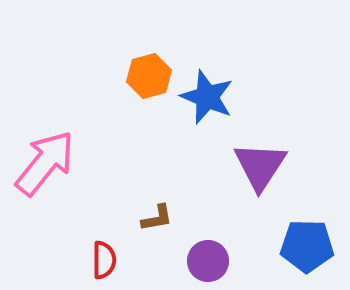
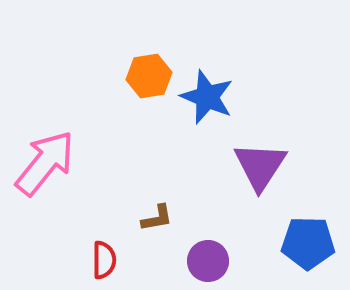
orange hexagon: rotated 6 degrees clockwise
blue pentagon: moved 1 px right, 3 px up
